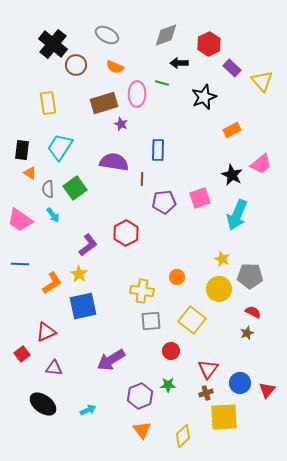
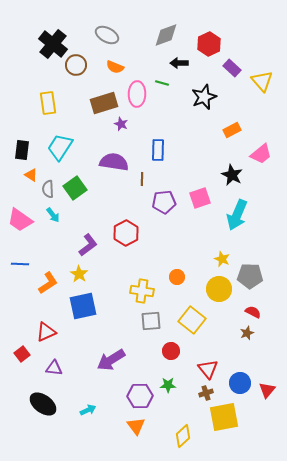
pink trapezoid at (261, 164): moved 10 px up
orange triangle at (30, 173): moved 1 px right, 2 px down
orange L-shape at (52, 283): moved 4 px left
red triangle at (208, 369): rotated 15 degrees counterclockwise
purple hexagon at (140, 396): rotated 20 degrees clockwise
yellow square at (224, 417): rotated 8 degrees counterclockwise
orange triangle at (142, 430): moved 6 px left, 4 px up
